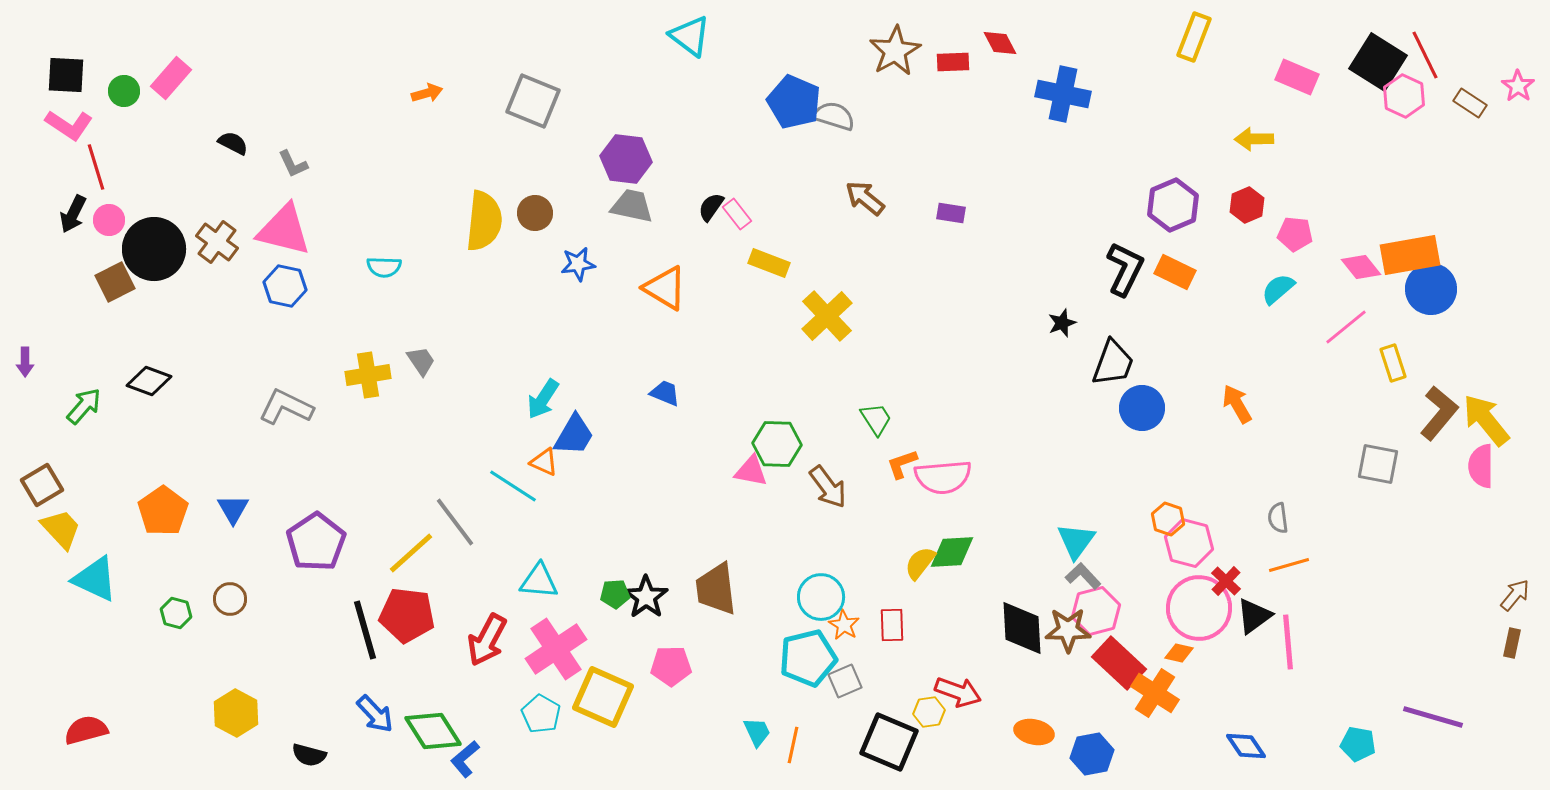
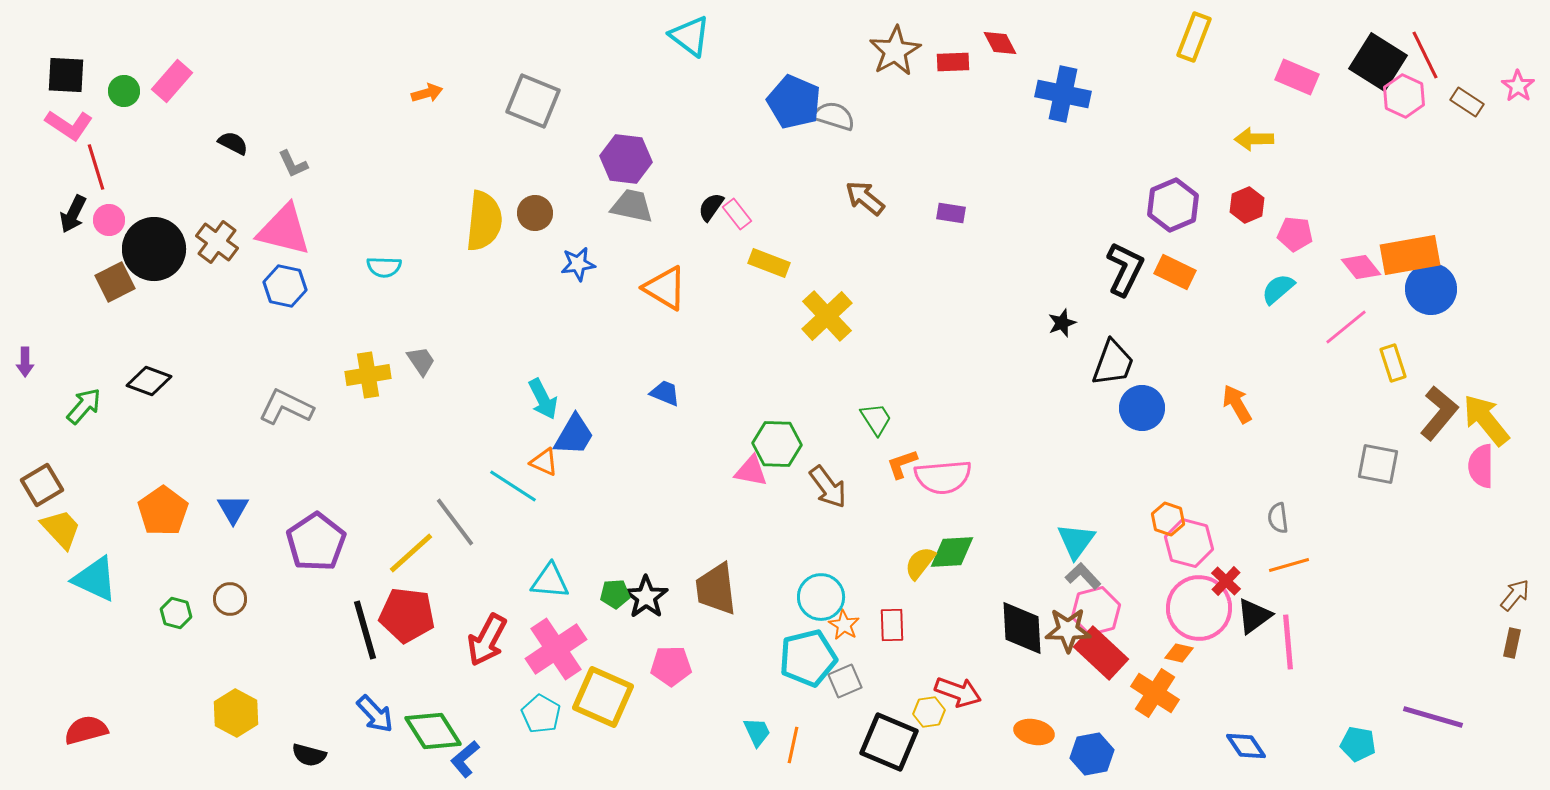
pink rectangle at (171, 78): moved 1 px right, 3 px down
brown rectangle at (1470, 103): moved 3 px left, 1 px up
cyan arrow at (543, 399): rotated 60 degrees counterclockwise
cyan triangle at (539, 581): moved 11 px right
red rectangle at (1119, 663): moved 18 px left, 10 px up
